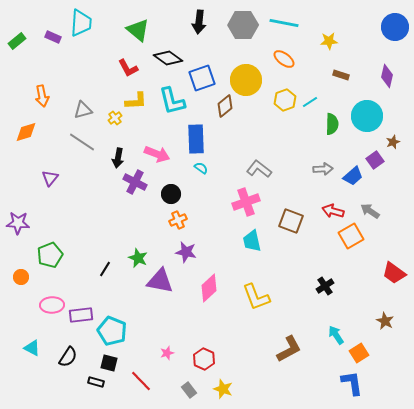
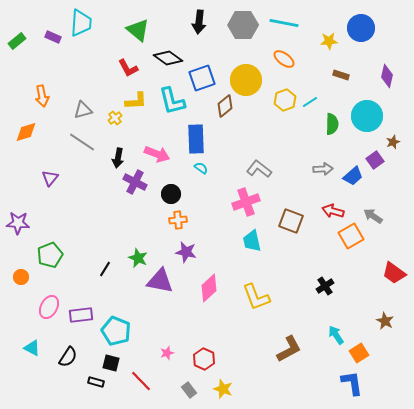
blue circle at (395, 27): moved 34 px left, 1 px down
gray arrow at (370, 211): moved 3 px right, 5 px down
orange cross at (178, 220): rotated 18 degrees clockwise
pink ellipse at (52, 305): moved 3 px left, 2 px down; rotated 60 degrees counterclockwise
cyan pentagon at (112, 331): moved 4 px right
black square at (109, 363): moved 2 px right
